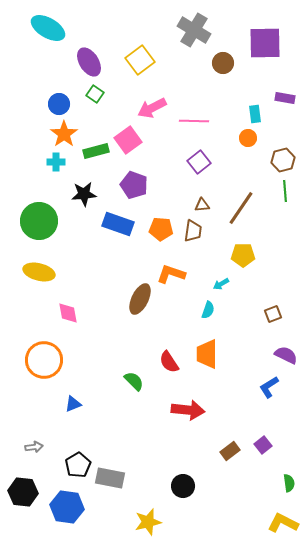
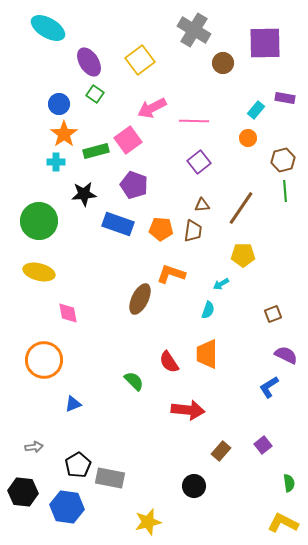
cyan rectangle at (255, 114): moved 1 px right, 4 px up; rotated 48 degrees clockwise
brown rectangle at (230, 451): moved 9 px left; rotated 12 degrees counterclockwise
black circle at (183, 486): moved 11 px right
